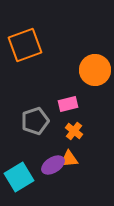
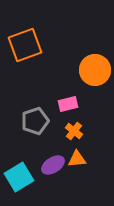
orange triangle: moved 8 px right
